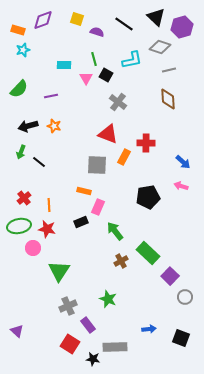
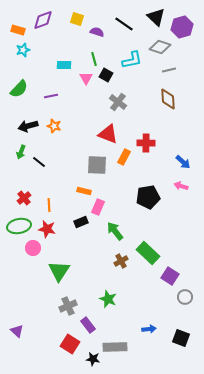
purple square at (170, 276): rotated 12 degrees counterclockwise
